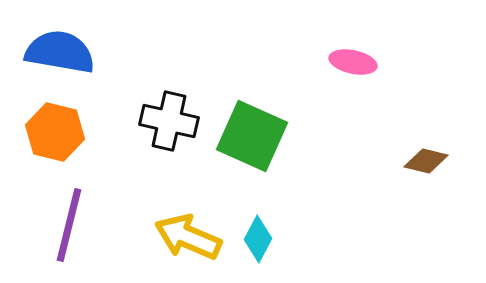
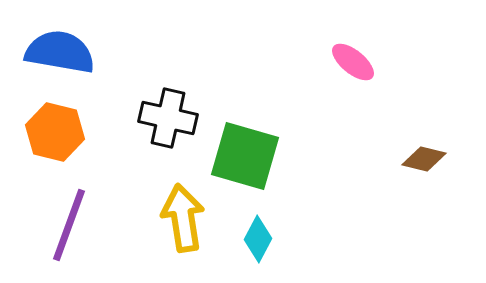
pink ellipse: rotated 27 degrees clockwise
black cross: moved 1 px left, 3 px up
green square: moved 7 px left, 20 px down; rotated 8 degrees counterclockwise
brown diamond: moved 2 px left, 2 px up
purple line: rotated 6 degrees clockwise
yellow arrow: moved 5 px left, 19 px up; rotated 58 degrees clockwise
